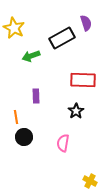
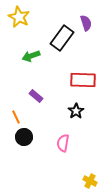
yellow star: moved 5 px right, 11 px up
black rectangle: rotated 25 degrees counterclockwise
purple rectangle: rotated 48 degrees counterclockwise
orange line: rotated 16 degrees counterclockwise
